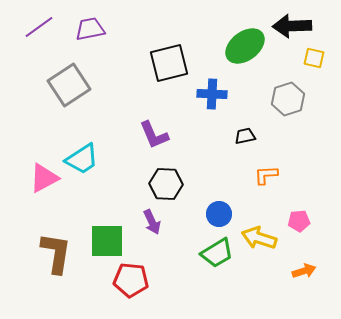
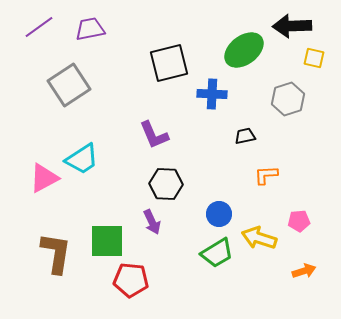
green ellipse: moved 1 px left, 4 px down
